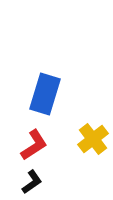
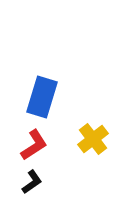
blue rectangle: moved 3 px left, 3 px down
